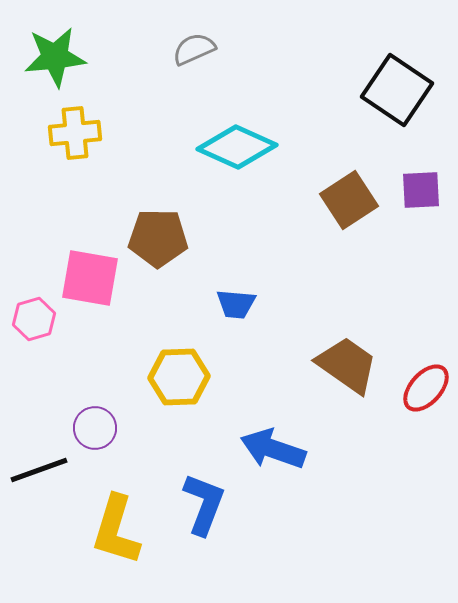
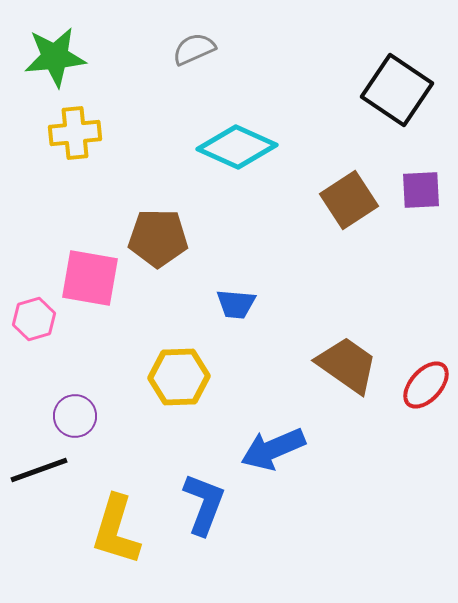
red ellipse: moved 3 px up
purple circle: moved 20 px left, 12 px up
blue arrow: rotated 42 degrees counterclockwise
